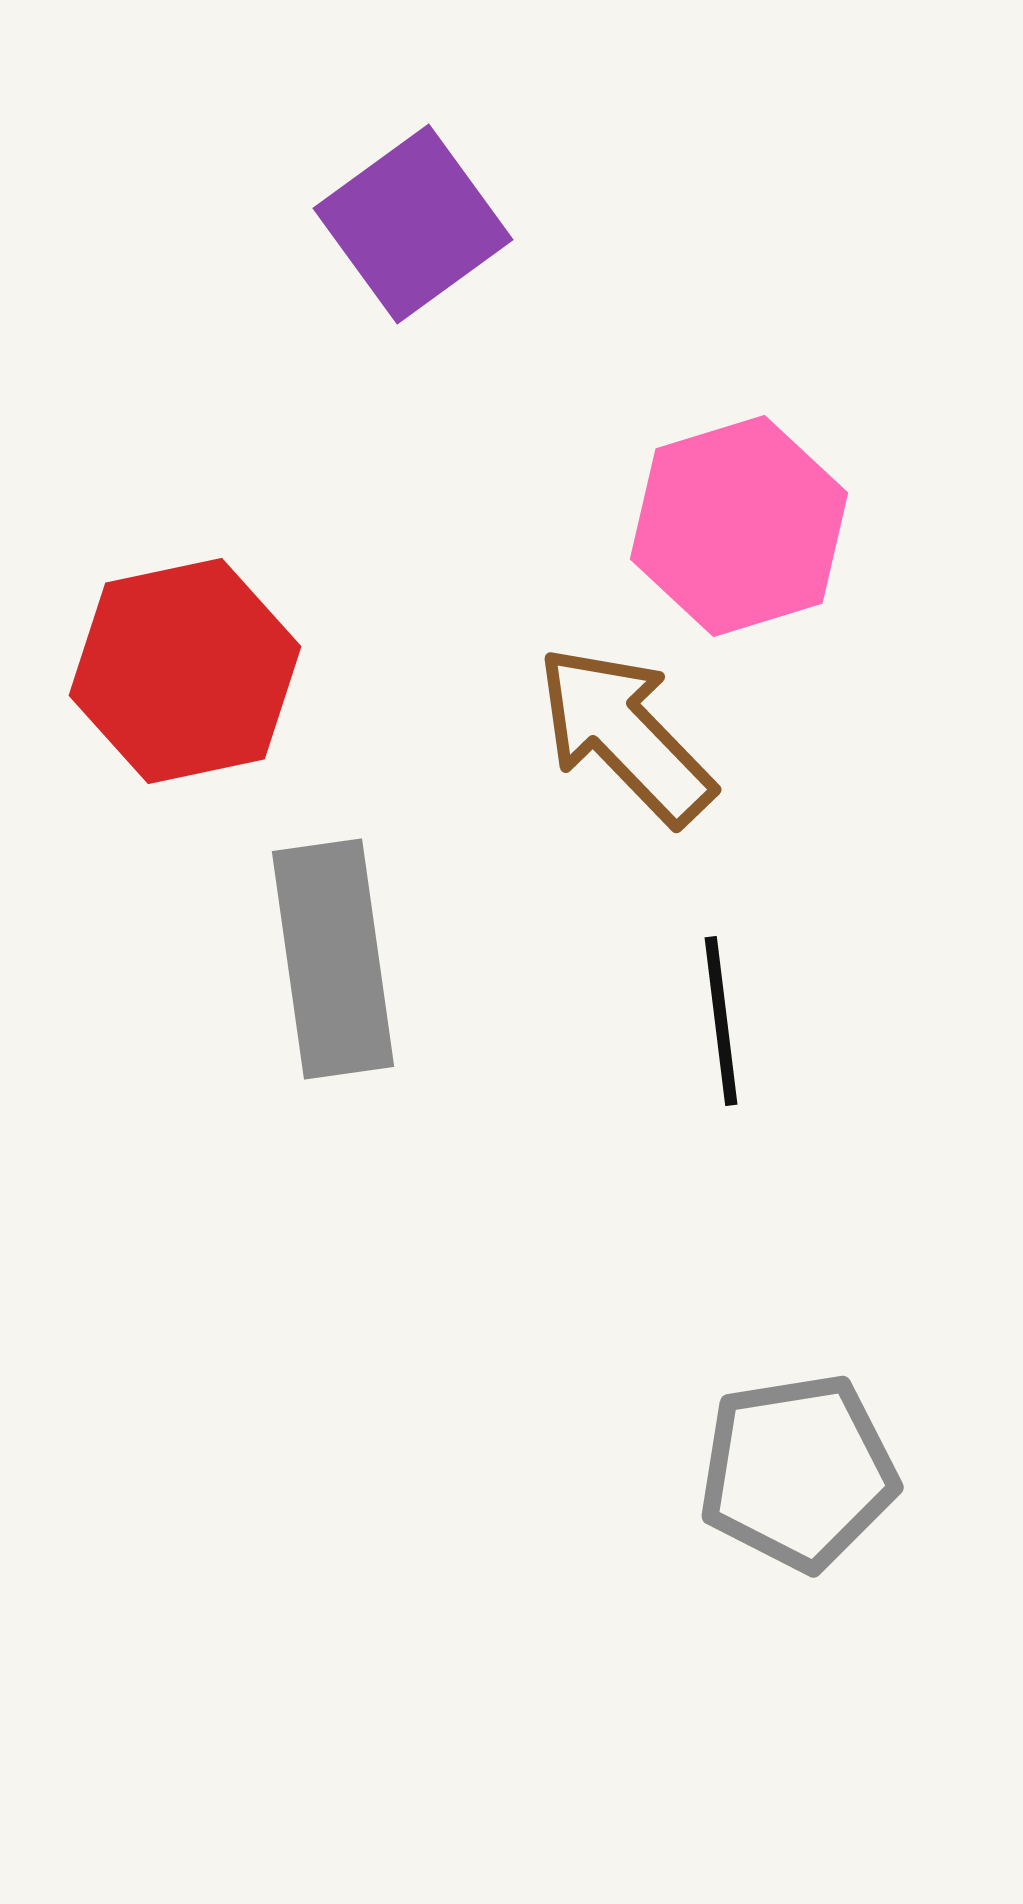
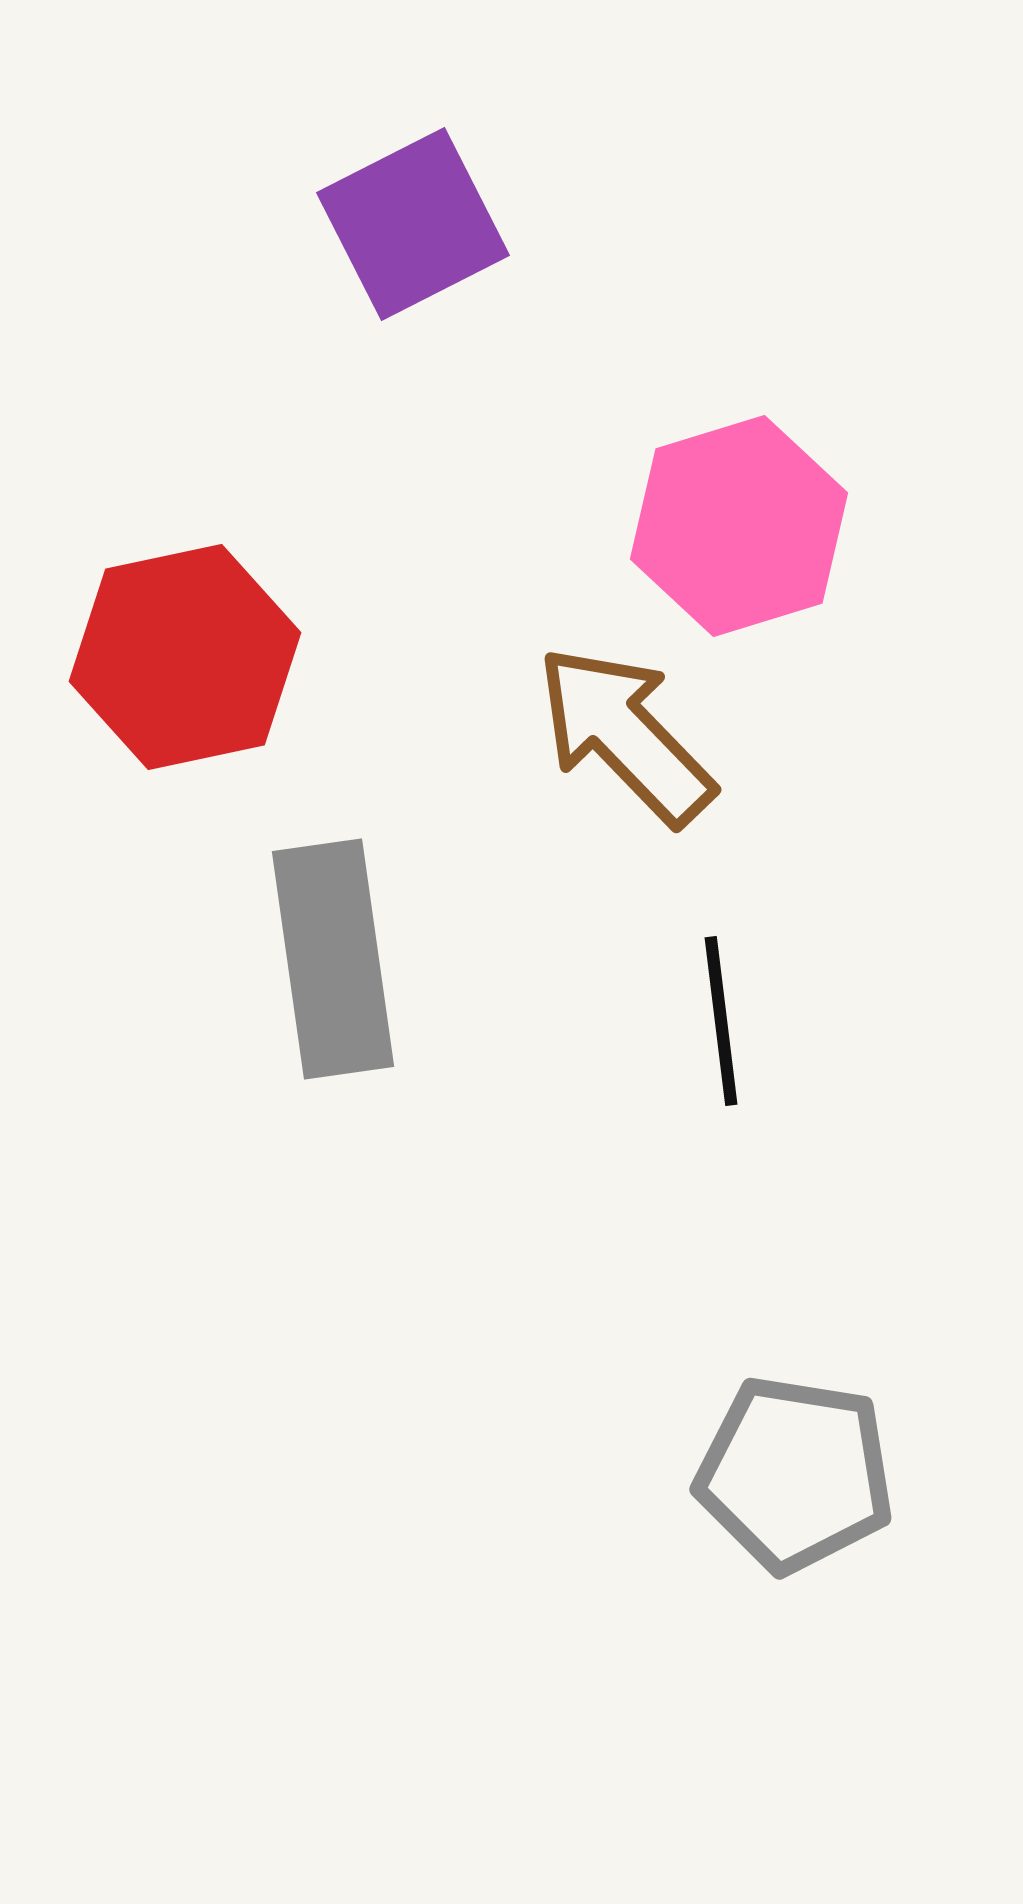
purple square: rotated 9 degrees clockwise
red hexagon: moved 14 px up
gray pentagon: moved 3 px left, 2 px down; rotated 18 degrees clockwise
